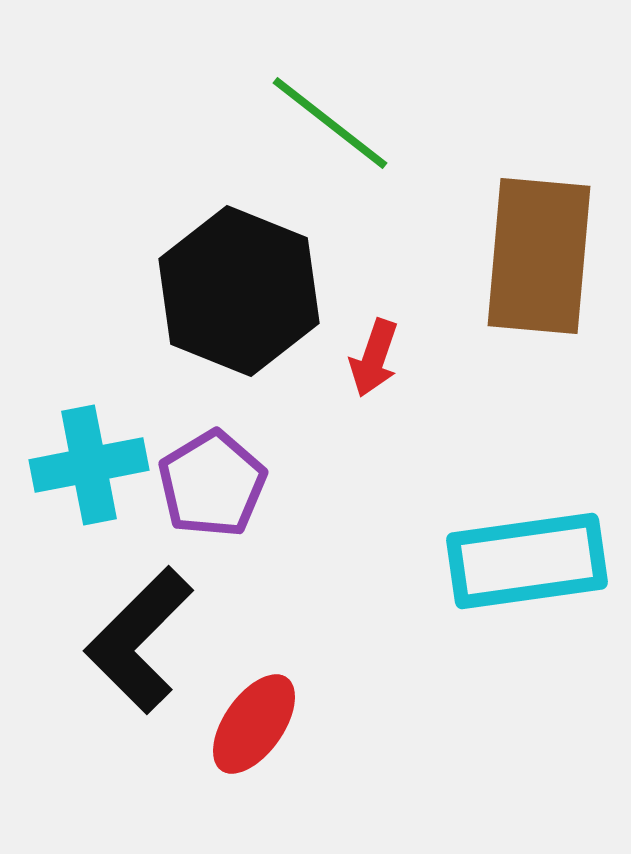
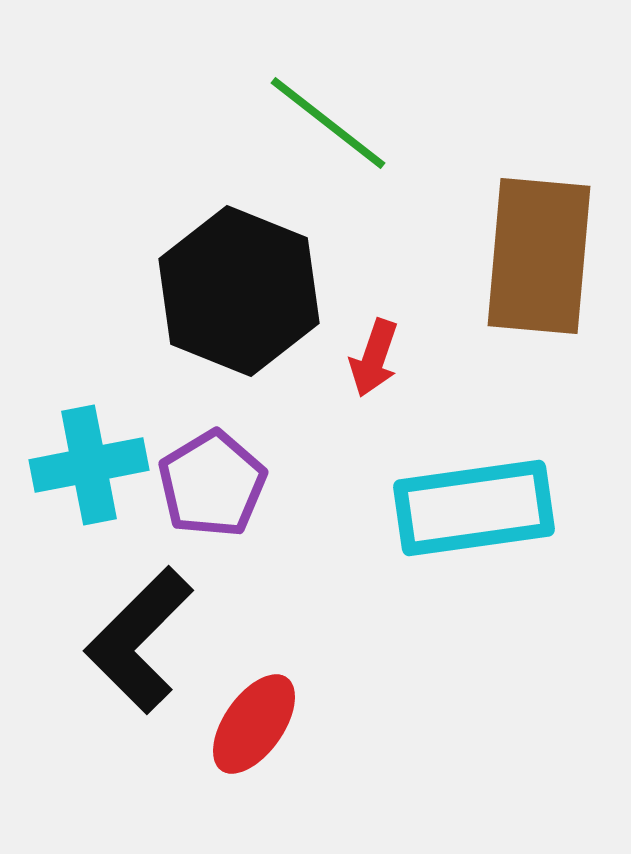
green line: moved 2 px left
cyan rectangle: moved 53 px left, 53 px up
